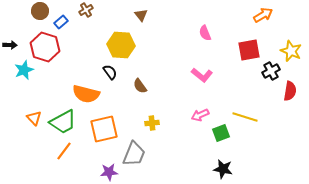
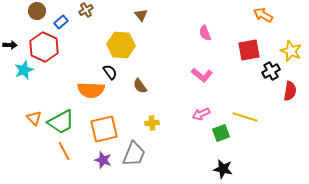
brown circle: moved 3 px left
orange arrow: rotated 120 degrees counterclockwise
red hexagon: moved 1 px left; rotated 8 degrees clockwise
orange semicircle: moved 5 px right, 4 px up; rotated 12 degrees counterclockwise
pink arrow: moved 1 px right, 1 px up
green trapezoid: moved 2 px left
orange line: rotated 66 degrees counterclockwise
purple star: moved 6 px left, 12 px up; rotated 24 degrees clockwise
